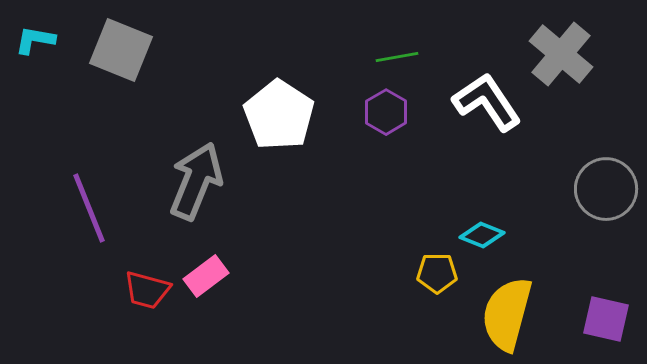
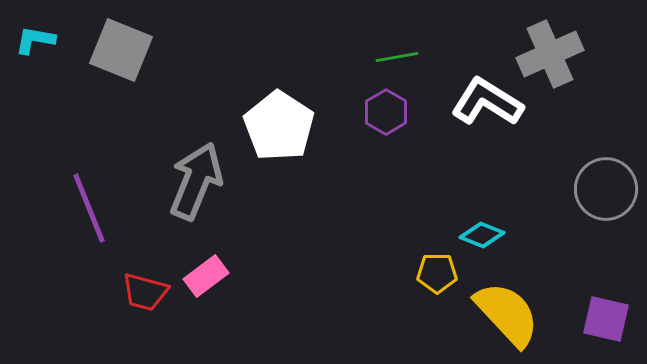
gray cross: moved 11 px left; rotated 26 degrees clockwise
white L-shape: rotated 24 degrees counterclockwise
white pentagon: moved 11 px down
red trapezoid: moved 2 px left, 2 px down
yellow semicircle: rotated 122 degrees clockwise
